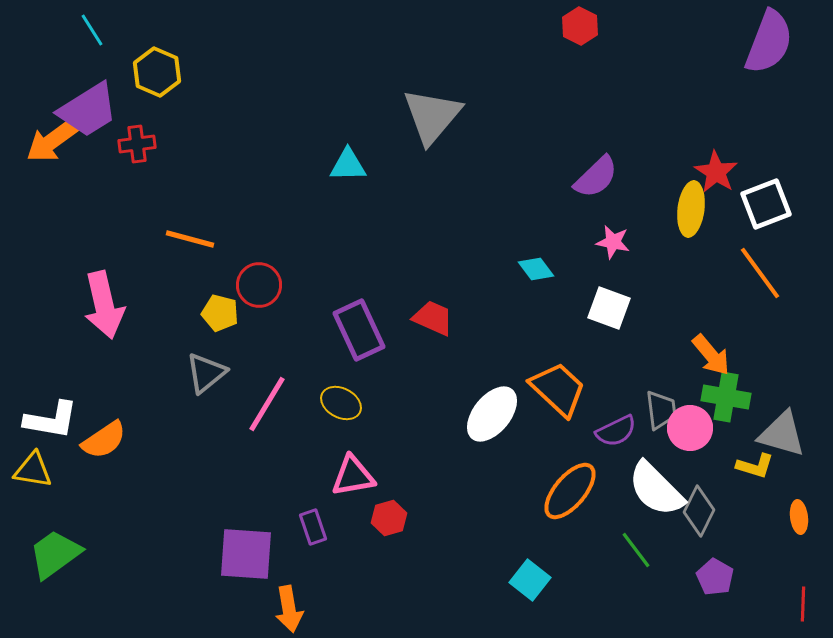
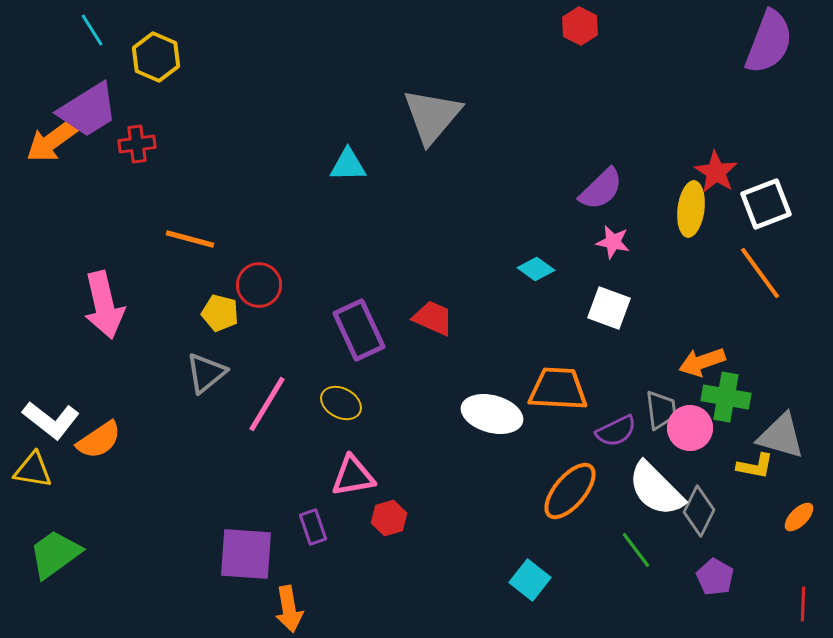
yellow hexagon at (157, 72): moved 1 px left, 15 px up
purple semicircle at (596, 177): moved 5 px right, 12 px down
cyan diamond at (536, 269): rotated 18 degrees counterclockwise
orange arrow at (711, 355): moved 9 px left, 7 px down; rotated 111 degrees clockwise
orange trapezoid at (558, 389): rotated 40 degrees counterclockwise
white ellipse at (492, 414): rotated 66 degrees clockwise
white L-shape at (51, 420): rotated 28 degrees clockwise
gray triangle at (782, 434): moved 1 px left, 2 px down
orange semicircle at (104, 440): moved 5 px left
yellow L-shape at (755, 466): rotated 6 degrees counterclockwise
orange ellipse at (799, 517): rotated 52 degrees clockwise
